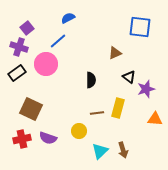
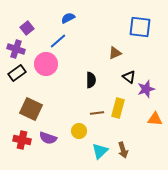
purple cross: moved 3 px left, 2 px down
red cross: moved 1 px down; rotated 24 degrees clockwise
